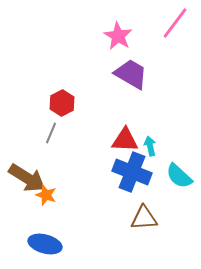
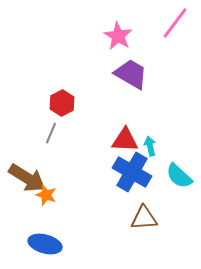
blue cross: rotated 9 degrees clockwise
